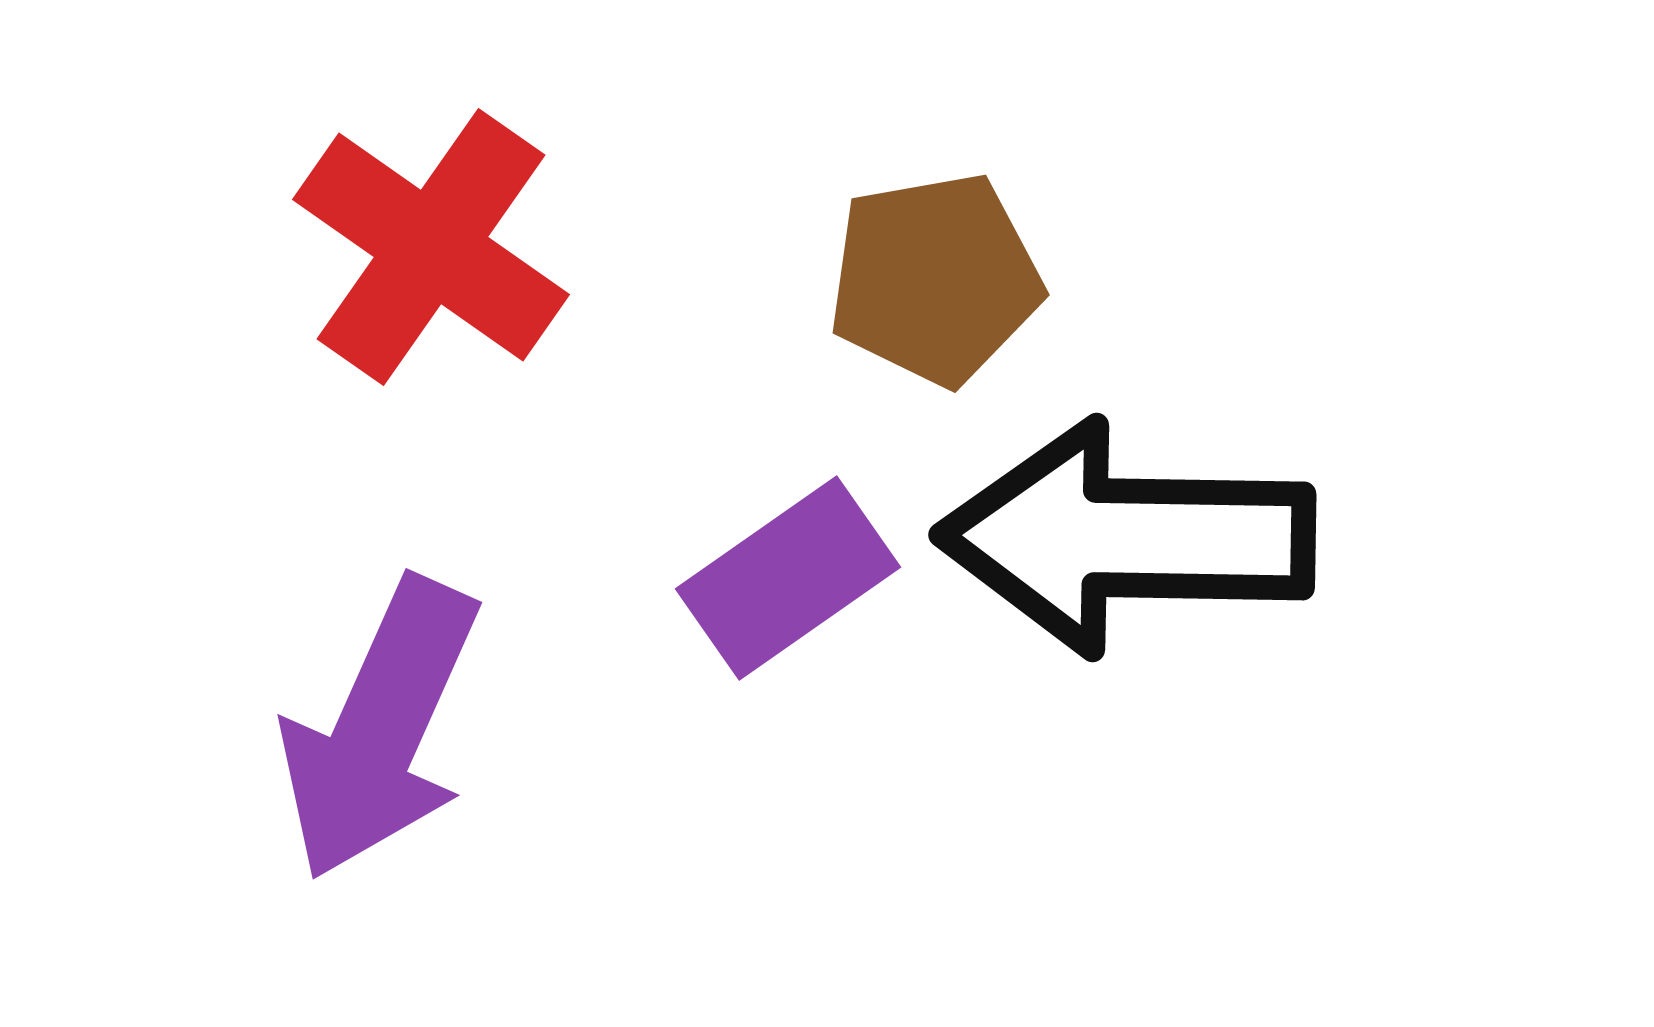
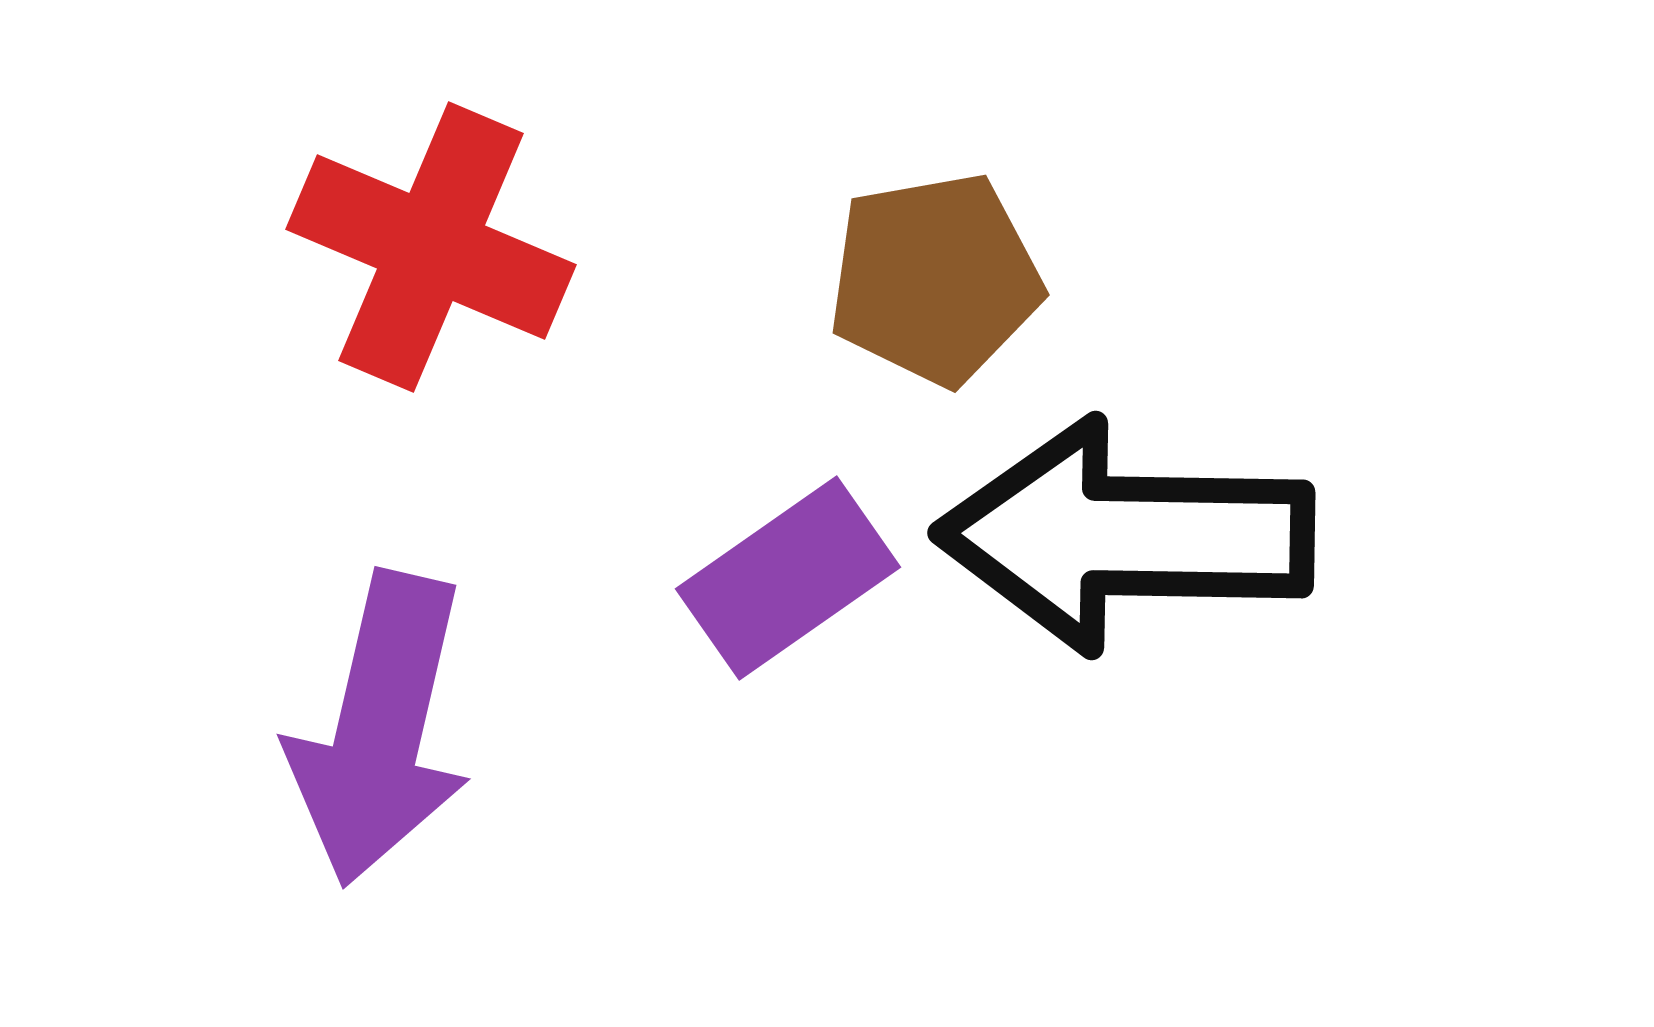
red cross: rotated 12 degrees counterclockwise
black arrow: moved 1 px left, 2 px up
purple arrow: rotated 11 degrees counterclockwise
